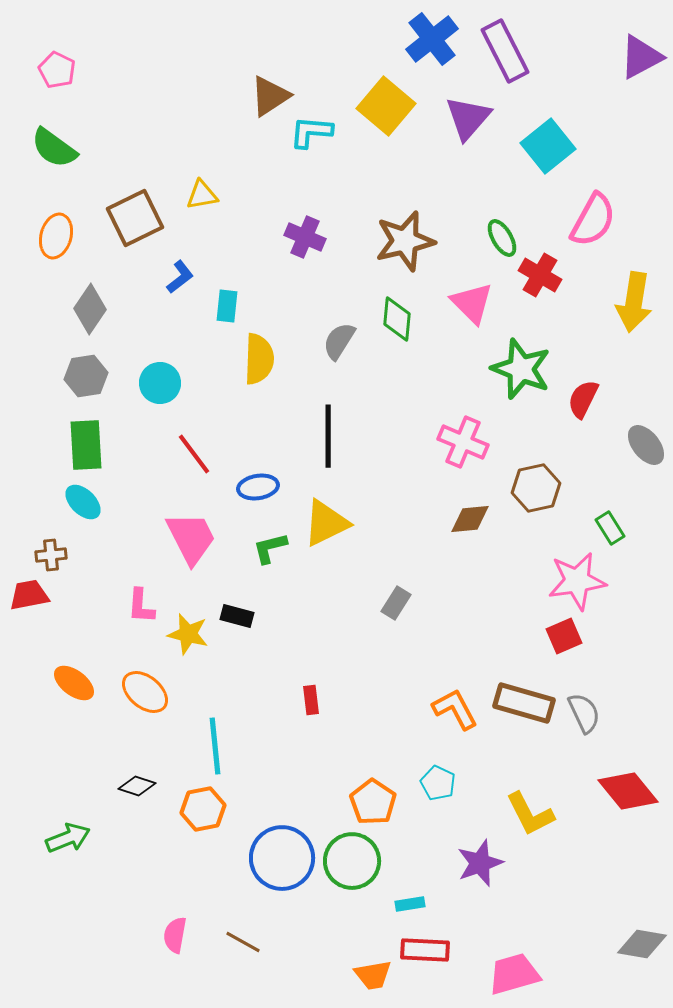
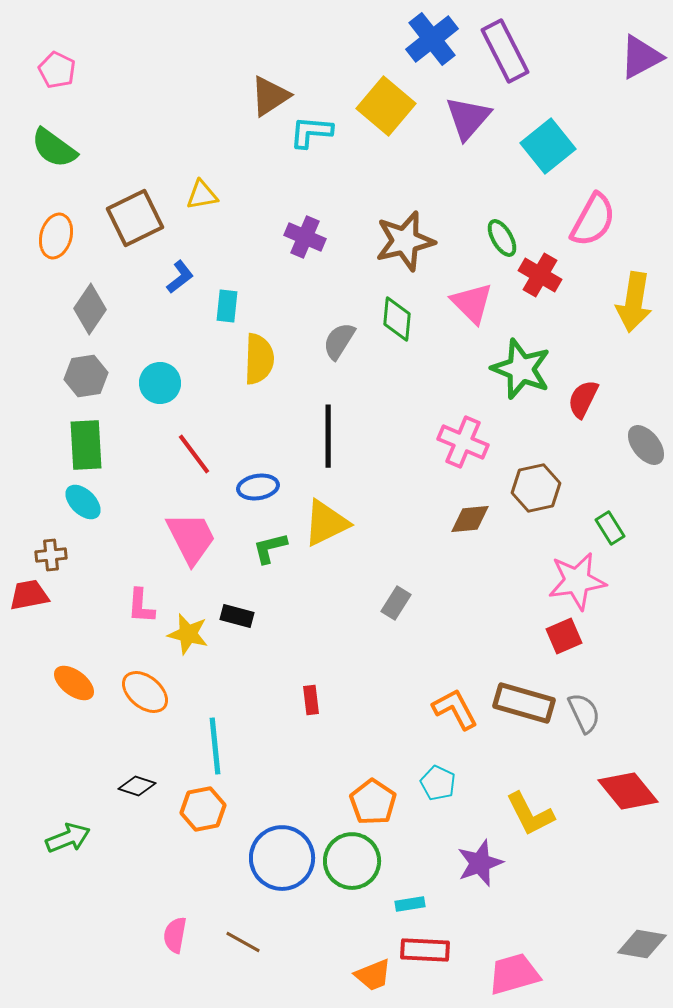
orange trapezoid at (373, 975): rotated 12 degrees counterclockwise
